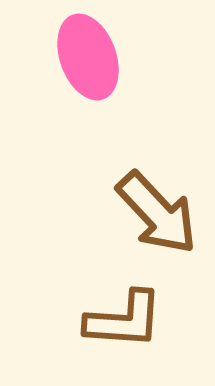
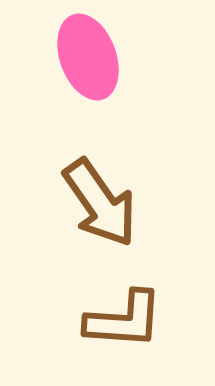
brown arrow: moved 57 px left, 10 px up; rotated 8 degrees clockwise
